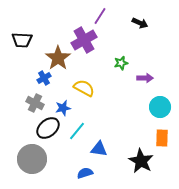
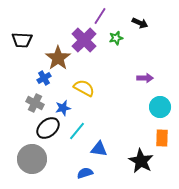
purple cross: rotated 15 degrees counterclockwise
green star: moved 5 px left, 25 px up
